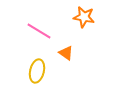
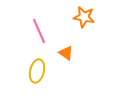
pink line: rotated 35 degrees clockwise
